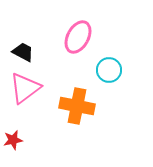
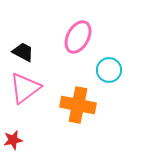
orange cross: moved 1 px right, 1 px up
